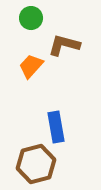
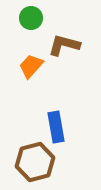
brown hexagon: moved 1 px left, 2 px up
